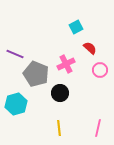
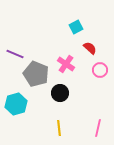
pink cross: rotated 30 degrees counterclockwise
